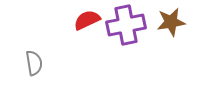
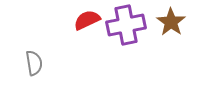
brown star: rotated 28 degrees counterclockwise
